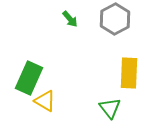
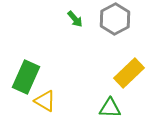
green arrow: moved 5 px right
yellow rectangle: rotated 44 degrees clockwise
green rectangle: moved 3 px left, 1 px up
green triangle: rotated 50 degrees counterclockwise
